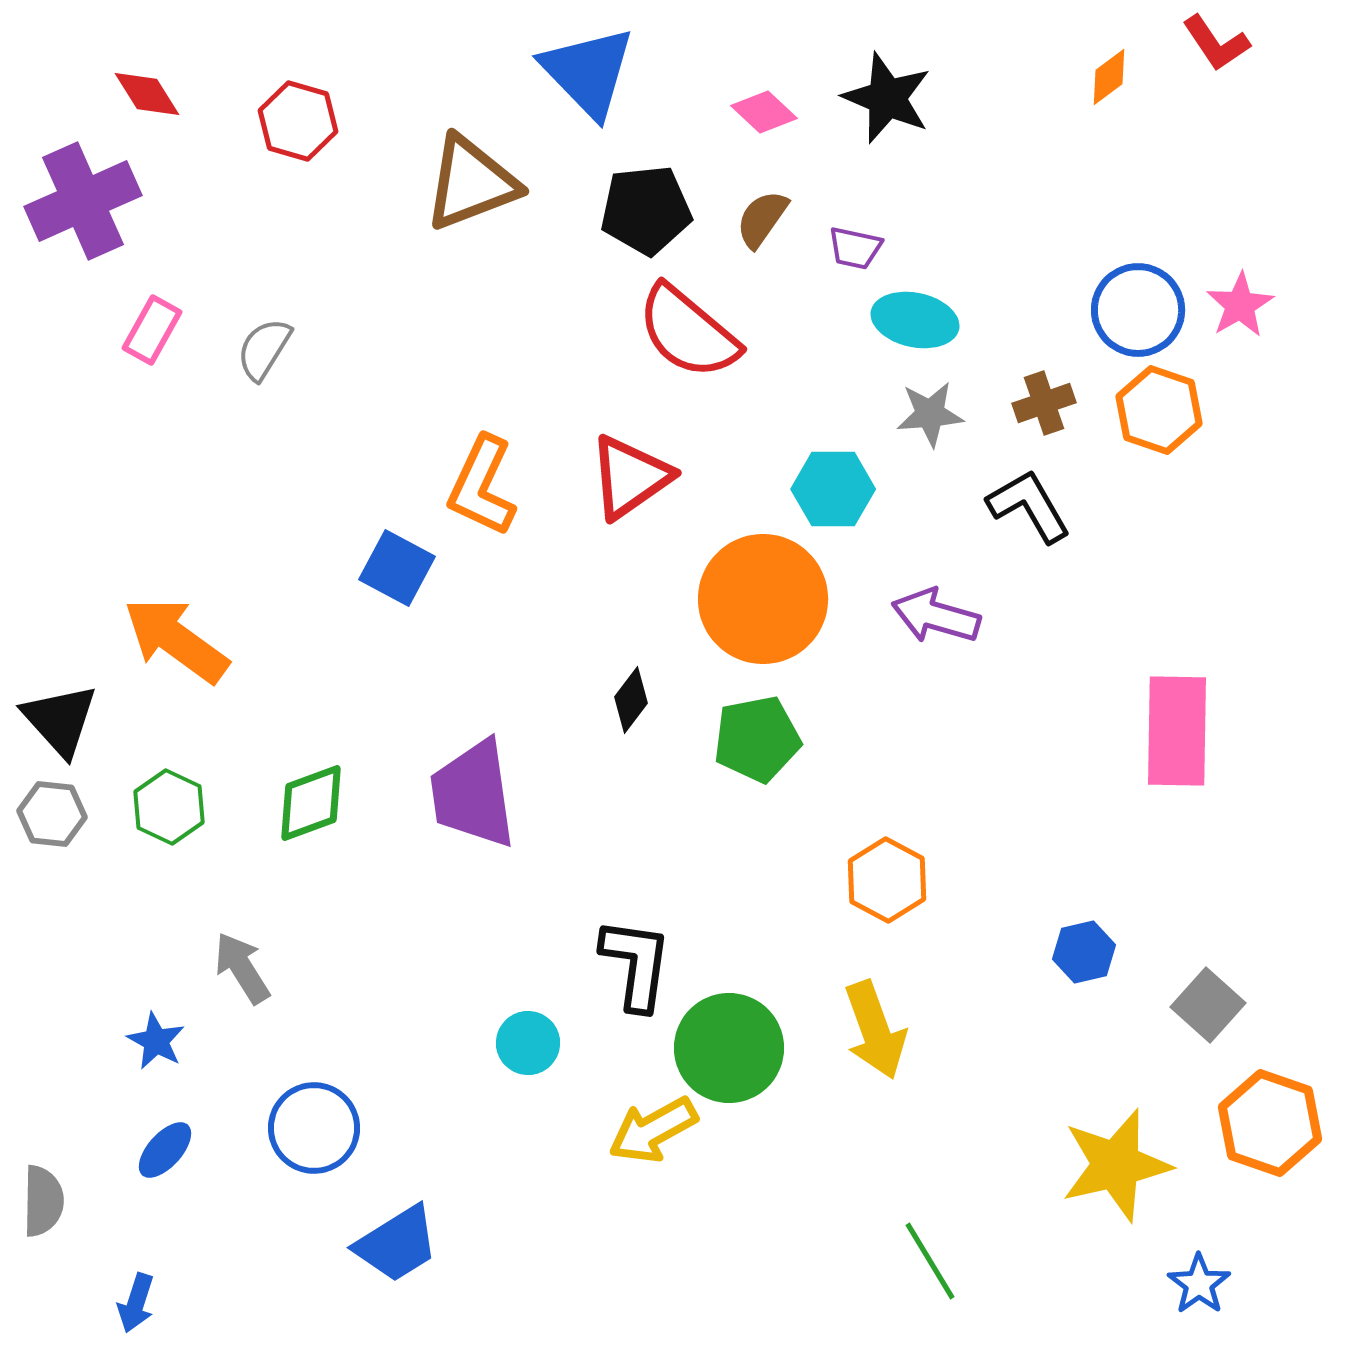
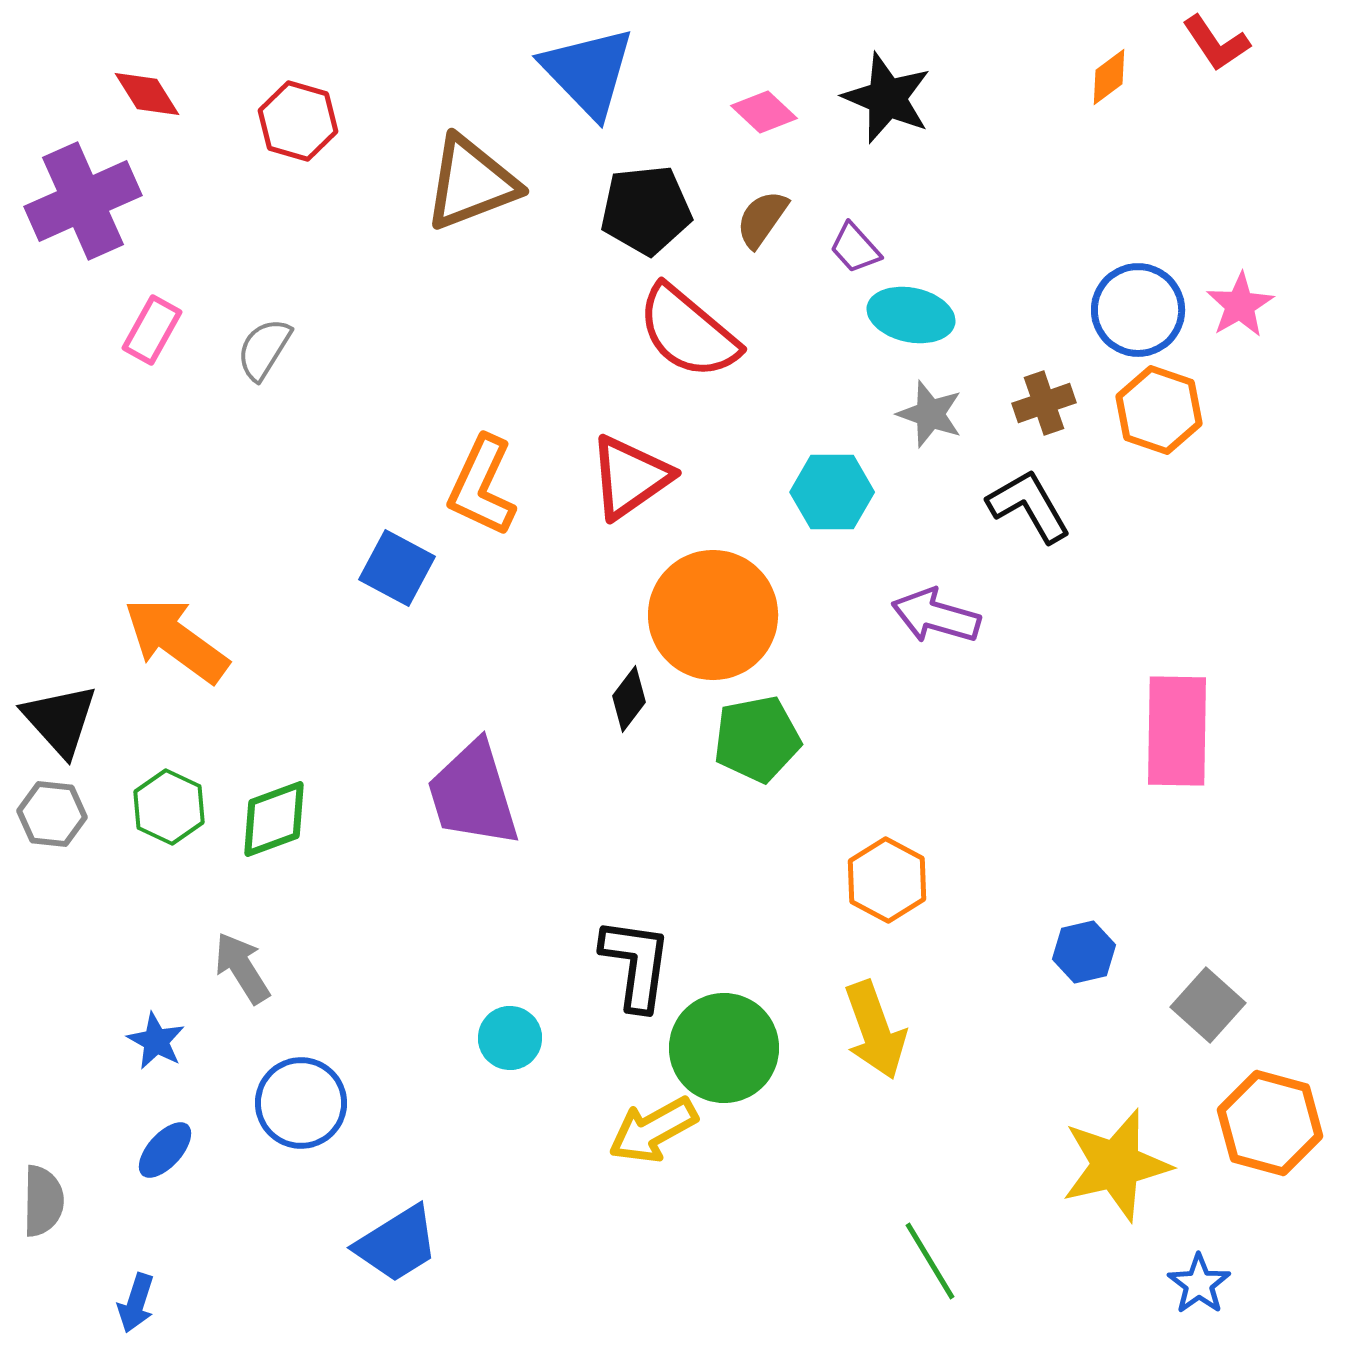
purple trapezoid at (855, 248): rotated 36 degrees clockwise
cyan ellipse at (915, 320): moved 4 px left, 5 px up
gray star at (930, 414): rotated 24 degrees clockwise
cyan hexagon at (833, 489): moved 1 px left, 3 px down
orange circle at (763, 599): moved 50 px left, 16 px down
black diamond at (631, 700): moved 2 px left, 1 px up
purple trapezoid at (473, 794): rotated 9 degrees counterclockwise
green diamond at (311, 803): moved 37 px left, 16 px down
cyan circle at (528, 1043): moved 18 px left, 5 px up
green circle at (729, 1048): moved 5 px left
orange hexagon at (1270, 1123): rotated 4 degrees counterclockwise
blue circle at (314, 1128): moved 13 px left, 25 px up
